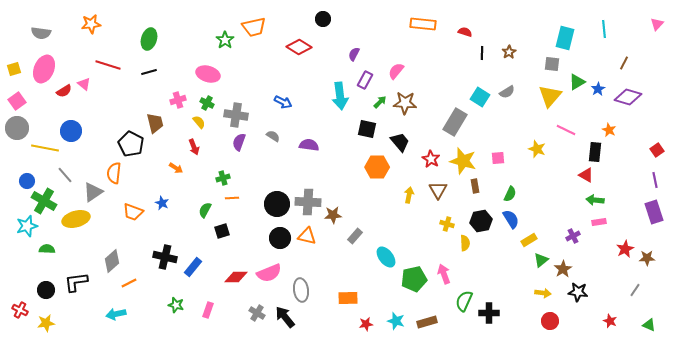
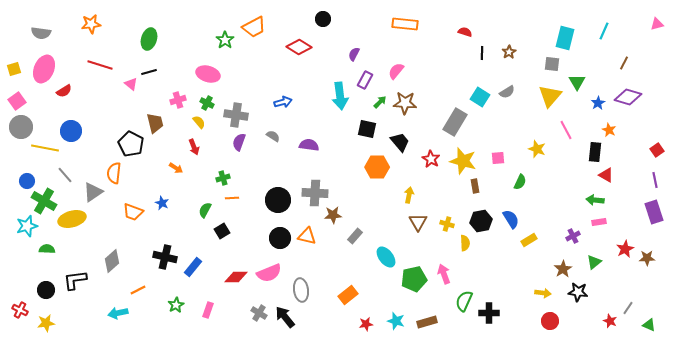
orange rectangle at (423, 24): moved 18 px left
pink triangle at (657, 24): rotated 32 degrees clockwise
orange trapezoid at (254, 27): rotated 15 degrees counterclockwise
cyan line at (604, 29): moved 2 px down; rotated 30 degrees clockwise
red line at (108, 65): moved 8 px left
green triangle at (577, 82): rotated 30 degrees counterclockwise
pink triangle at (84, 84): moved 47 px right
blue star at (598, 89): moved 14 px down
blue arrow at (283, 102): rotated 42 degrees counterclockwise
gray circle at (17, 128): moved 4 px right, 1 px up
pink line at (566, 130): rotated 36 degrees clockwise
red triangle at (586, 175): moved 20 px right
brown triangle at (438, 190): moved 20 px left, 32 px down
green semicircle at (510, 194): moved 10 px right, 12 px up
gray cross at (308, 202): moved 7 px right, 9 px up
black circle at (277, 204): moved 1 px right, 4 px up
yellow ellipse at (76, 219): moved 4 px left
black square at (222, 231): rotated 14 degrees counterclockwise
green triangle at (541, 260): moved 53 px right, 2 px down
black L-shape at (76, 282): moved 1 px left, 2 px up
orange line at (129, 283): moved 9 px right, 7 px down
gray line at (635, 290): moved 7 px left, 18 px down
orange rectangle at (348, 298): moved 3 px up; rotated 36 degrees counterclockwise
green star at (176, 305): rotated 28 degrees clockwise
gray cross at (257, 313): moved 2 px right
cyan arrow at (116, 314): moved 2 px right, 1 px up
